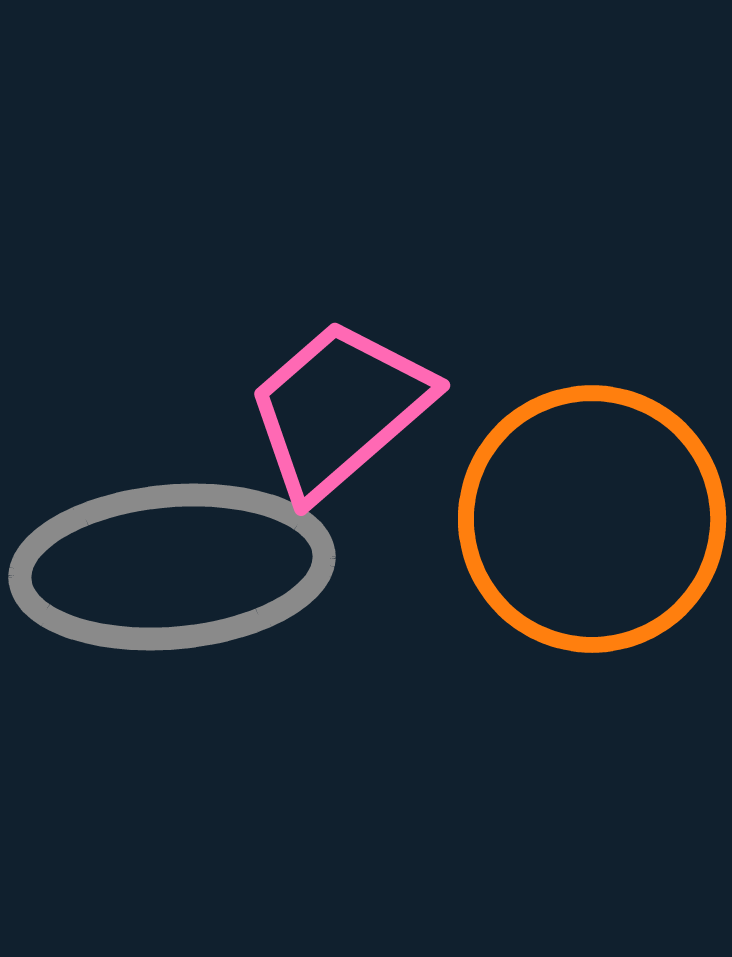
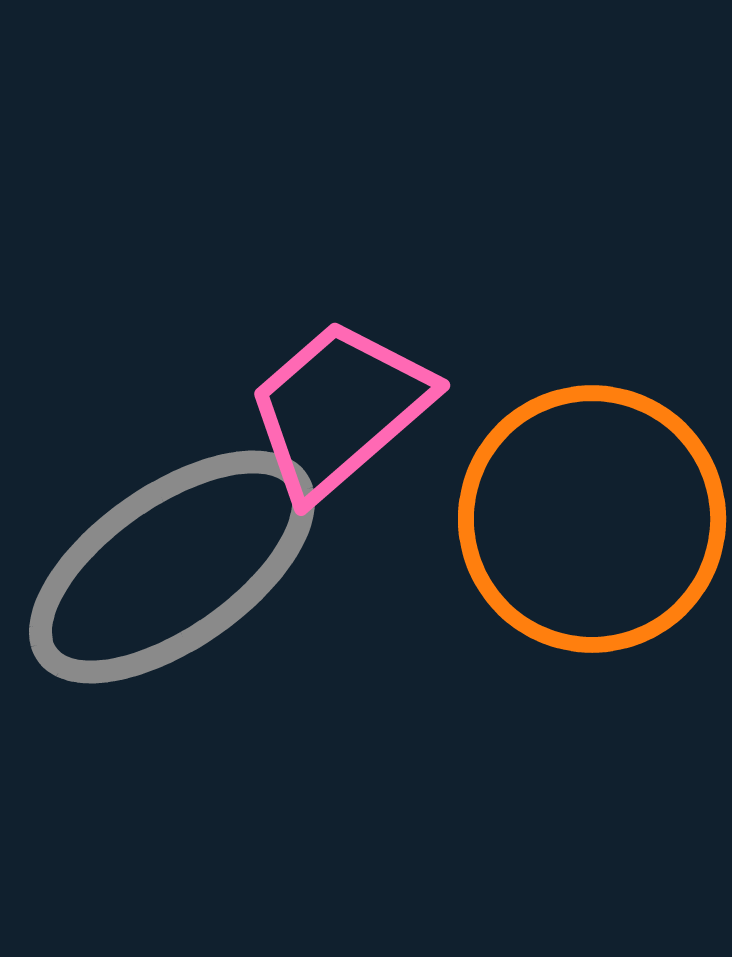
gray ellipse: rotated 30 degrees counterclockwise
